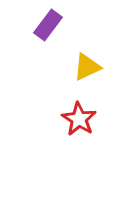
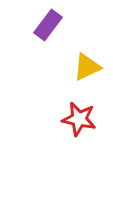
red star: rotated 20 degrees counterclockwise
